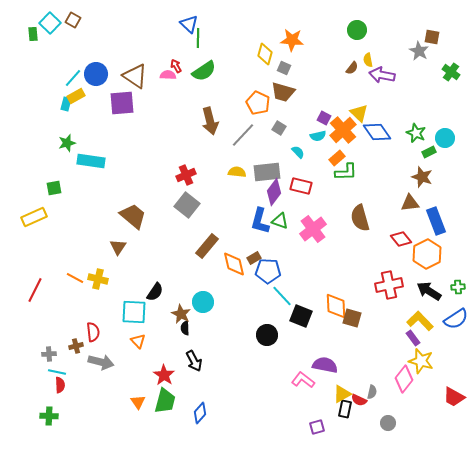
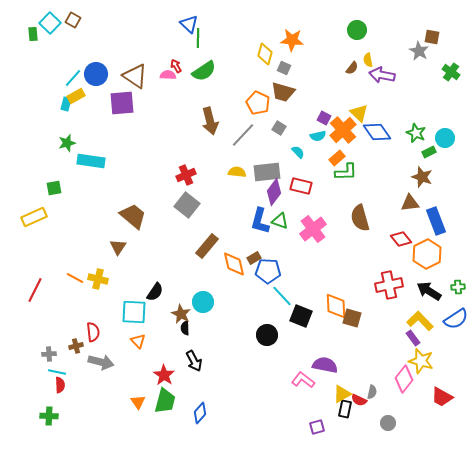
red trapezoid at (454, 397): moved 12 px left
